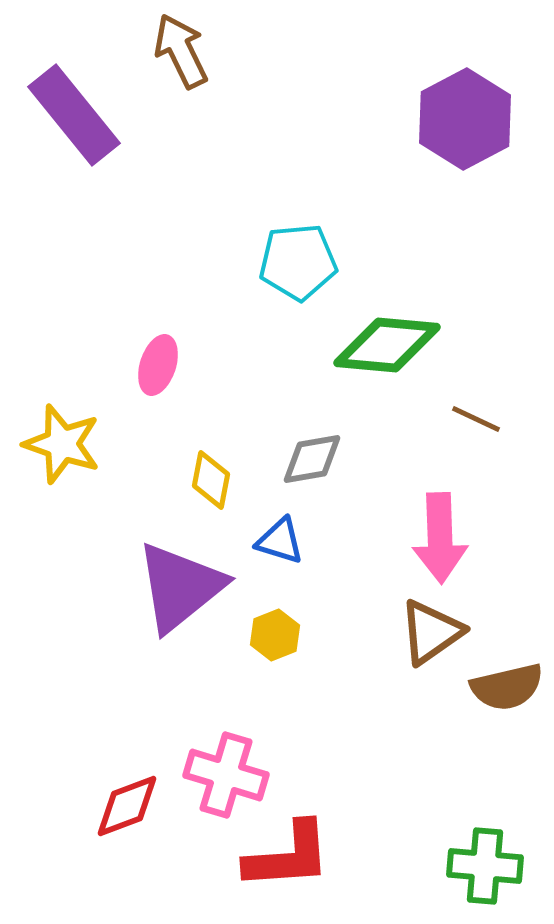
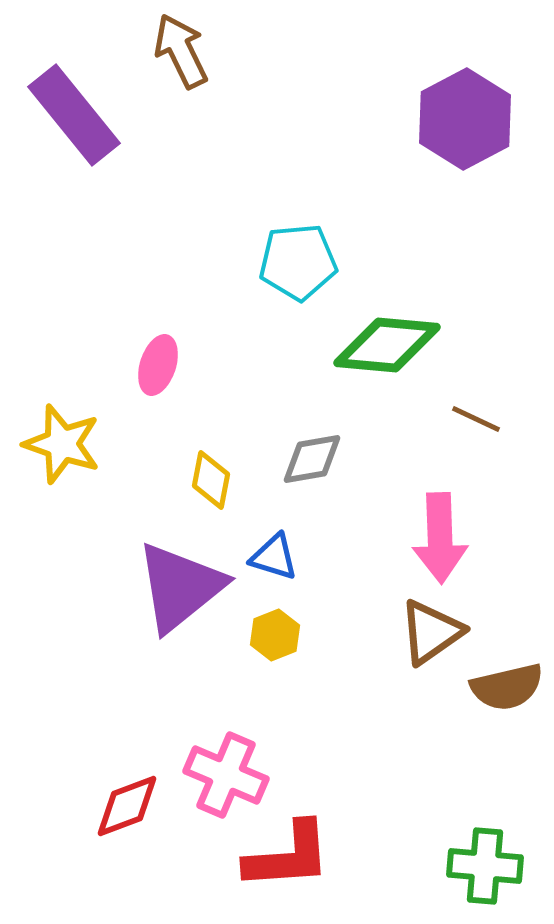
blue triangle: moved 6 px left, 16 px down
pink cross: rotated 6 degrees clockwise
